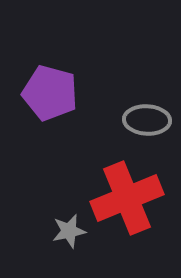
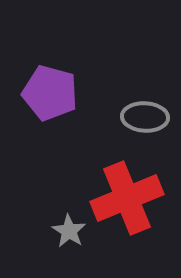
gray ellipse: moved 2 px left, 3 px up
gray star: rotated 28 degrees counterclockwise
